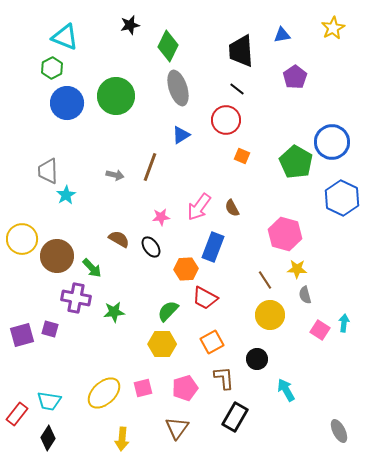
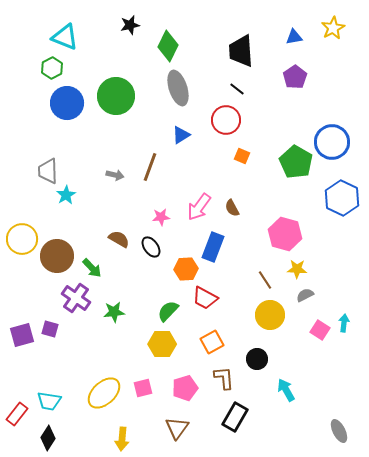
blue triangle at (282, 35): moved 12 px right, 2 px down
gray semicircle at (305, 295): rotated 78 degrees clockwise
purple cross at (76, 298): rotated 24 degrees clockwise
